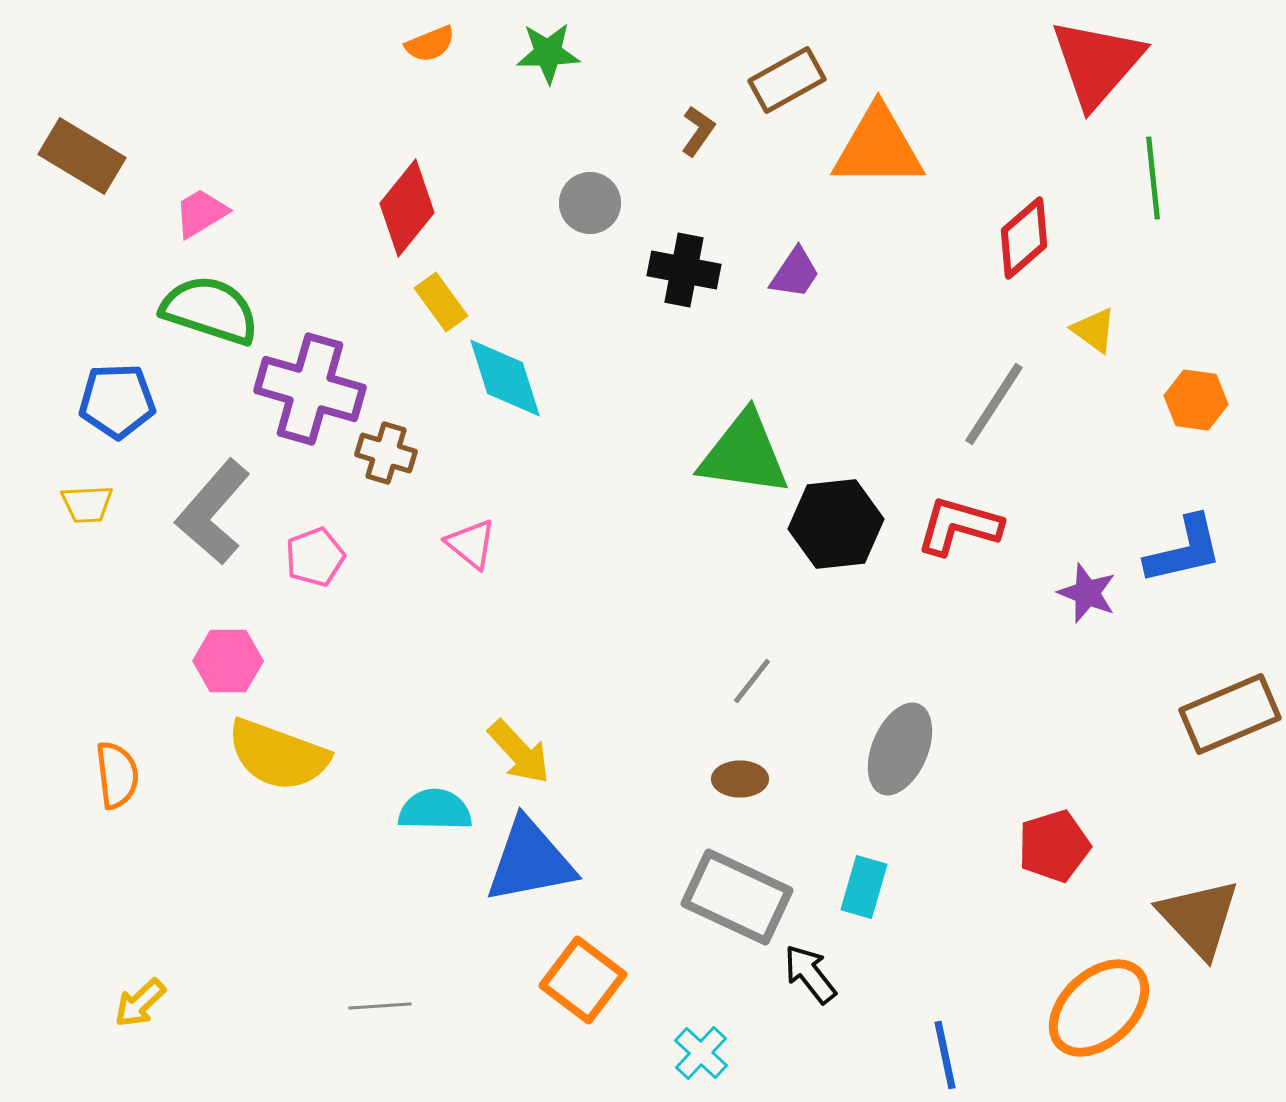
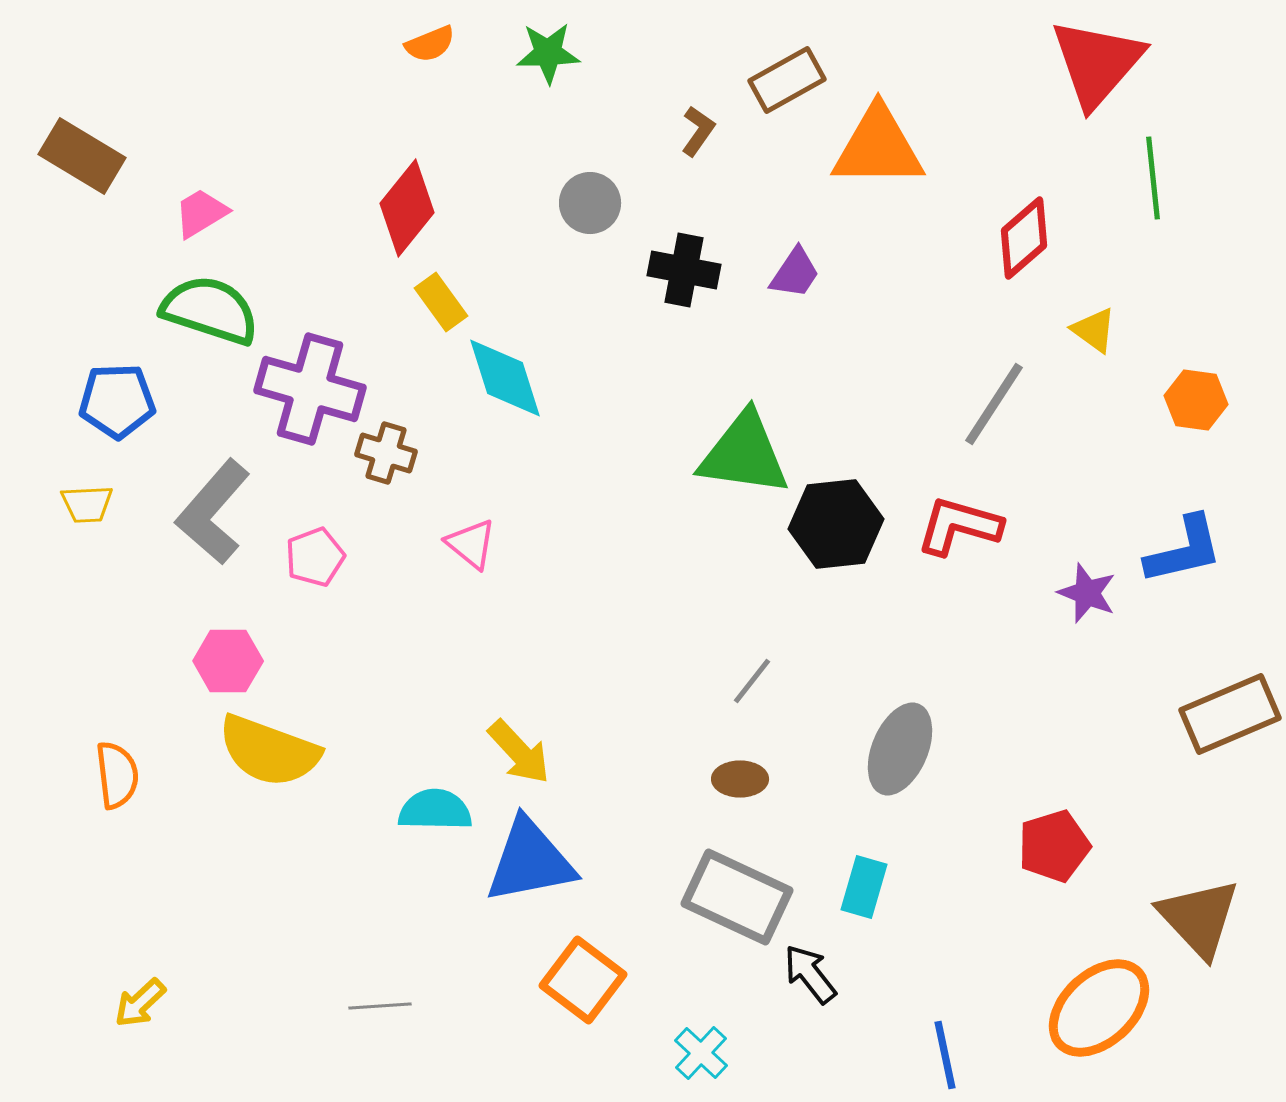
yellow semicircle at (278, 755): moved 9 px left, 4 px up
